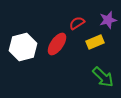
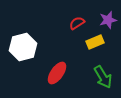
red ellipse: moved 29 px down
green arrow: rotated 15 degrees clockwise
